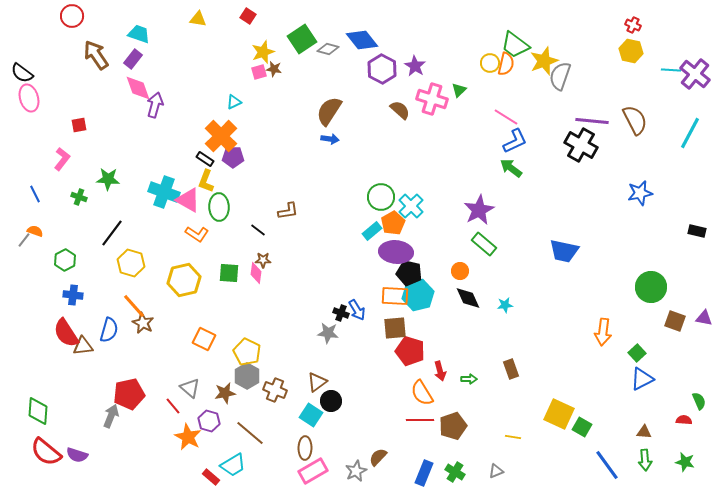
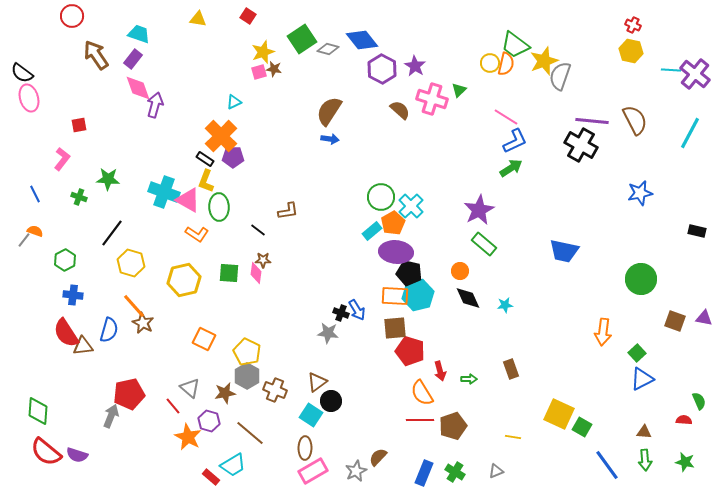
green arrow at (511, 168): rotated 110 degrees clockwise
green circle at (651, 287): moved 10 px left, 8 px up
